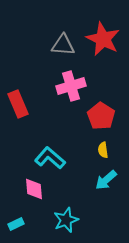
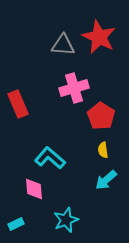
red star: moved 4 px left, 2 px up
pink cross: moved 3 px right, 2 px down
